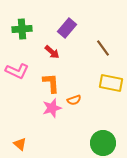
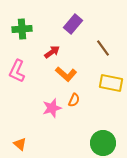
purple rectangle: moved 6 px right, 4 px up
red arrow: rotated 77 degrees counterclockwise
pink L-shape: rotated 90 degrees clockwise
orange L-shape: moved 15 px right, 9 px up; rotated 135 degrees clockwise
orange semicircle: rotated 48 degrees counterclockwise
